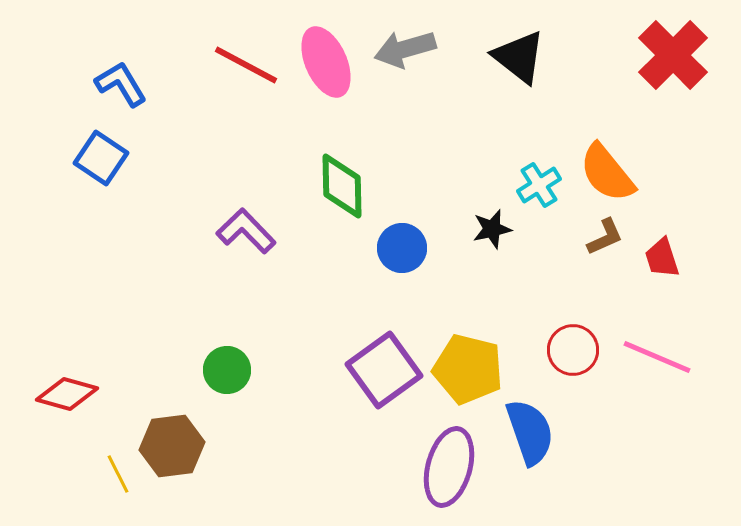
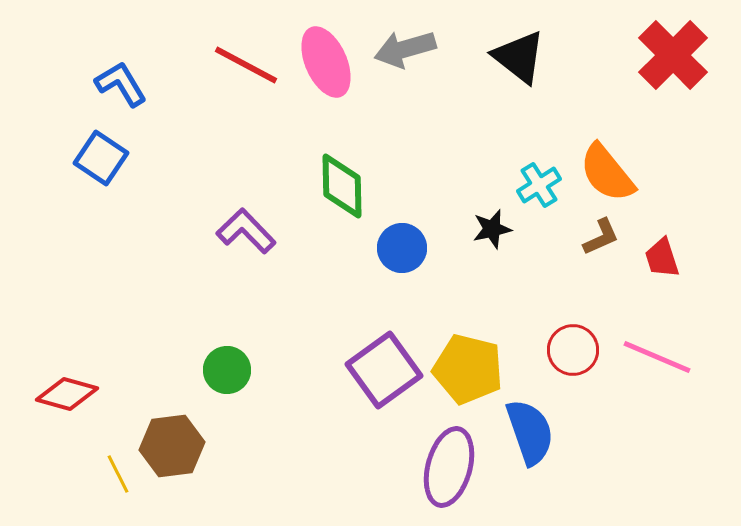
brown L-shape: moved 4 px left
